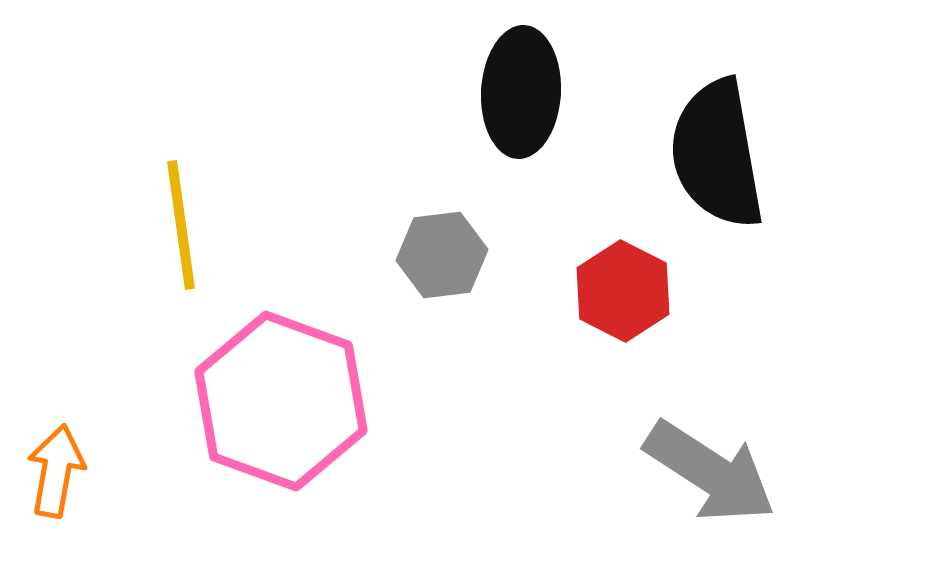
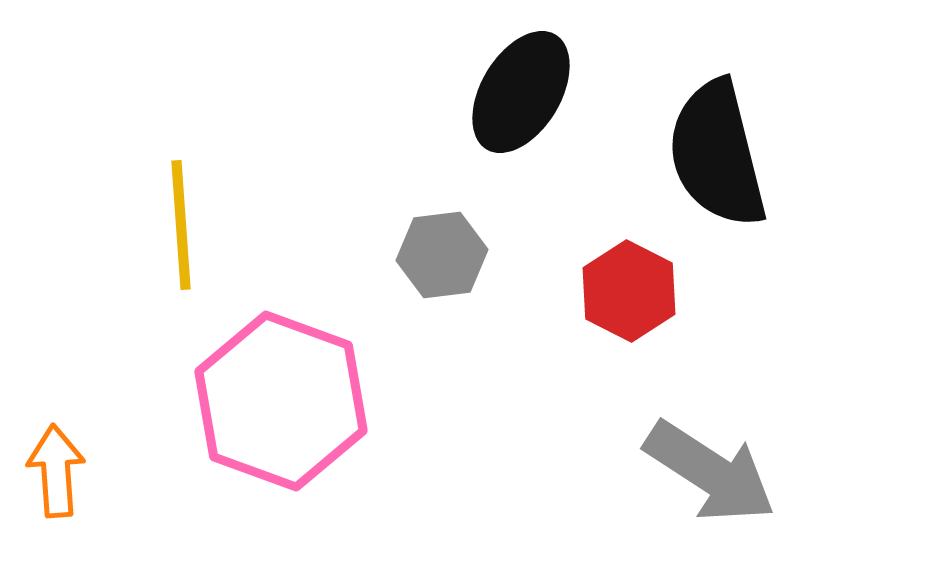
black ellipse: rotated 28 degrees clockwise
black semicircle: rotated 4 degrees counterclockwise
yellow line: rotated 4 degrees clockwise
red hexagon: moved 6 px right
orange arrow: rotated 14 degrees counterclockwise
